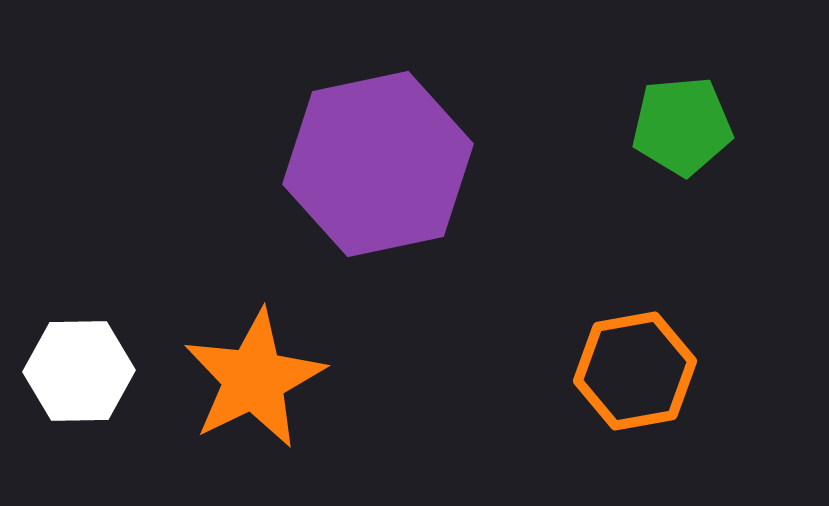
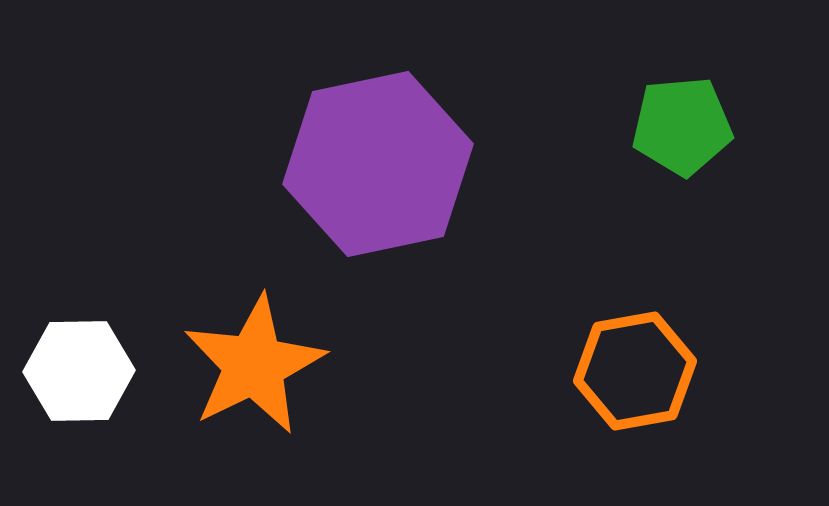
orange star: moved 14 px up
